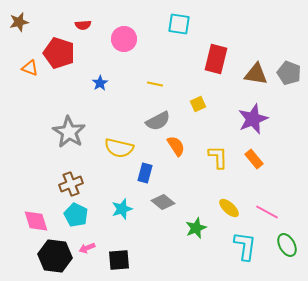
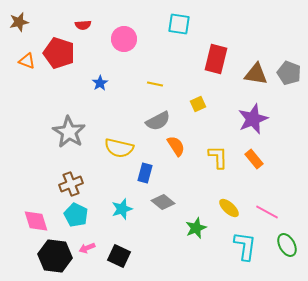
orange triangle: moved 3 px left, 7 px up
black square: moved 4 px up; rotated 30 degrees clockwise
